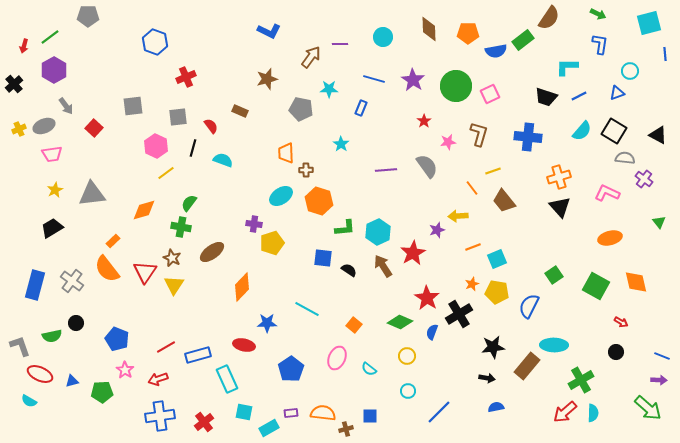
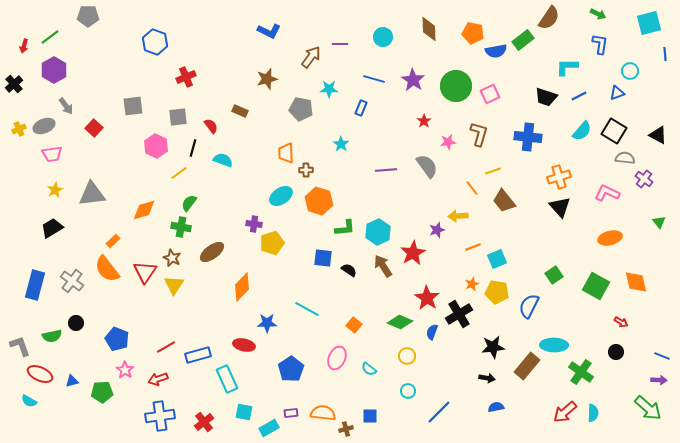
orange pentagon at (468, 33): moved 5 px right; rotated 10 degrees clockwise
yellow line at (166, 173): moved 13 px right
green cross at (581, 380): moved 8 px up; rotated 25 degrees counterclockwise
